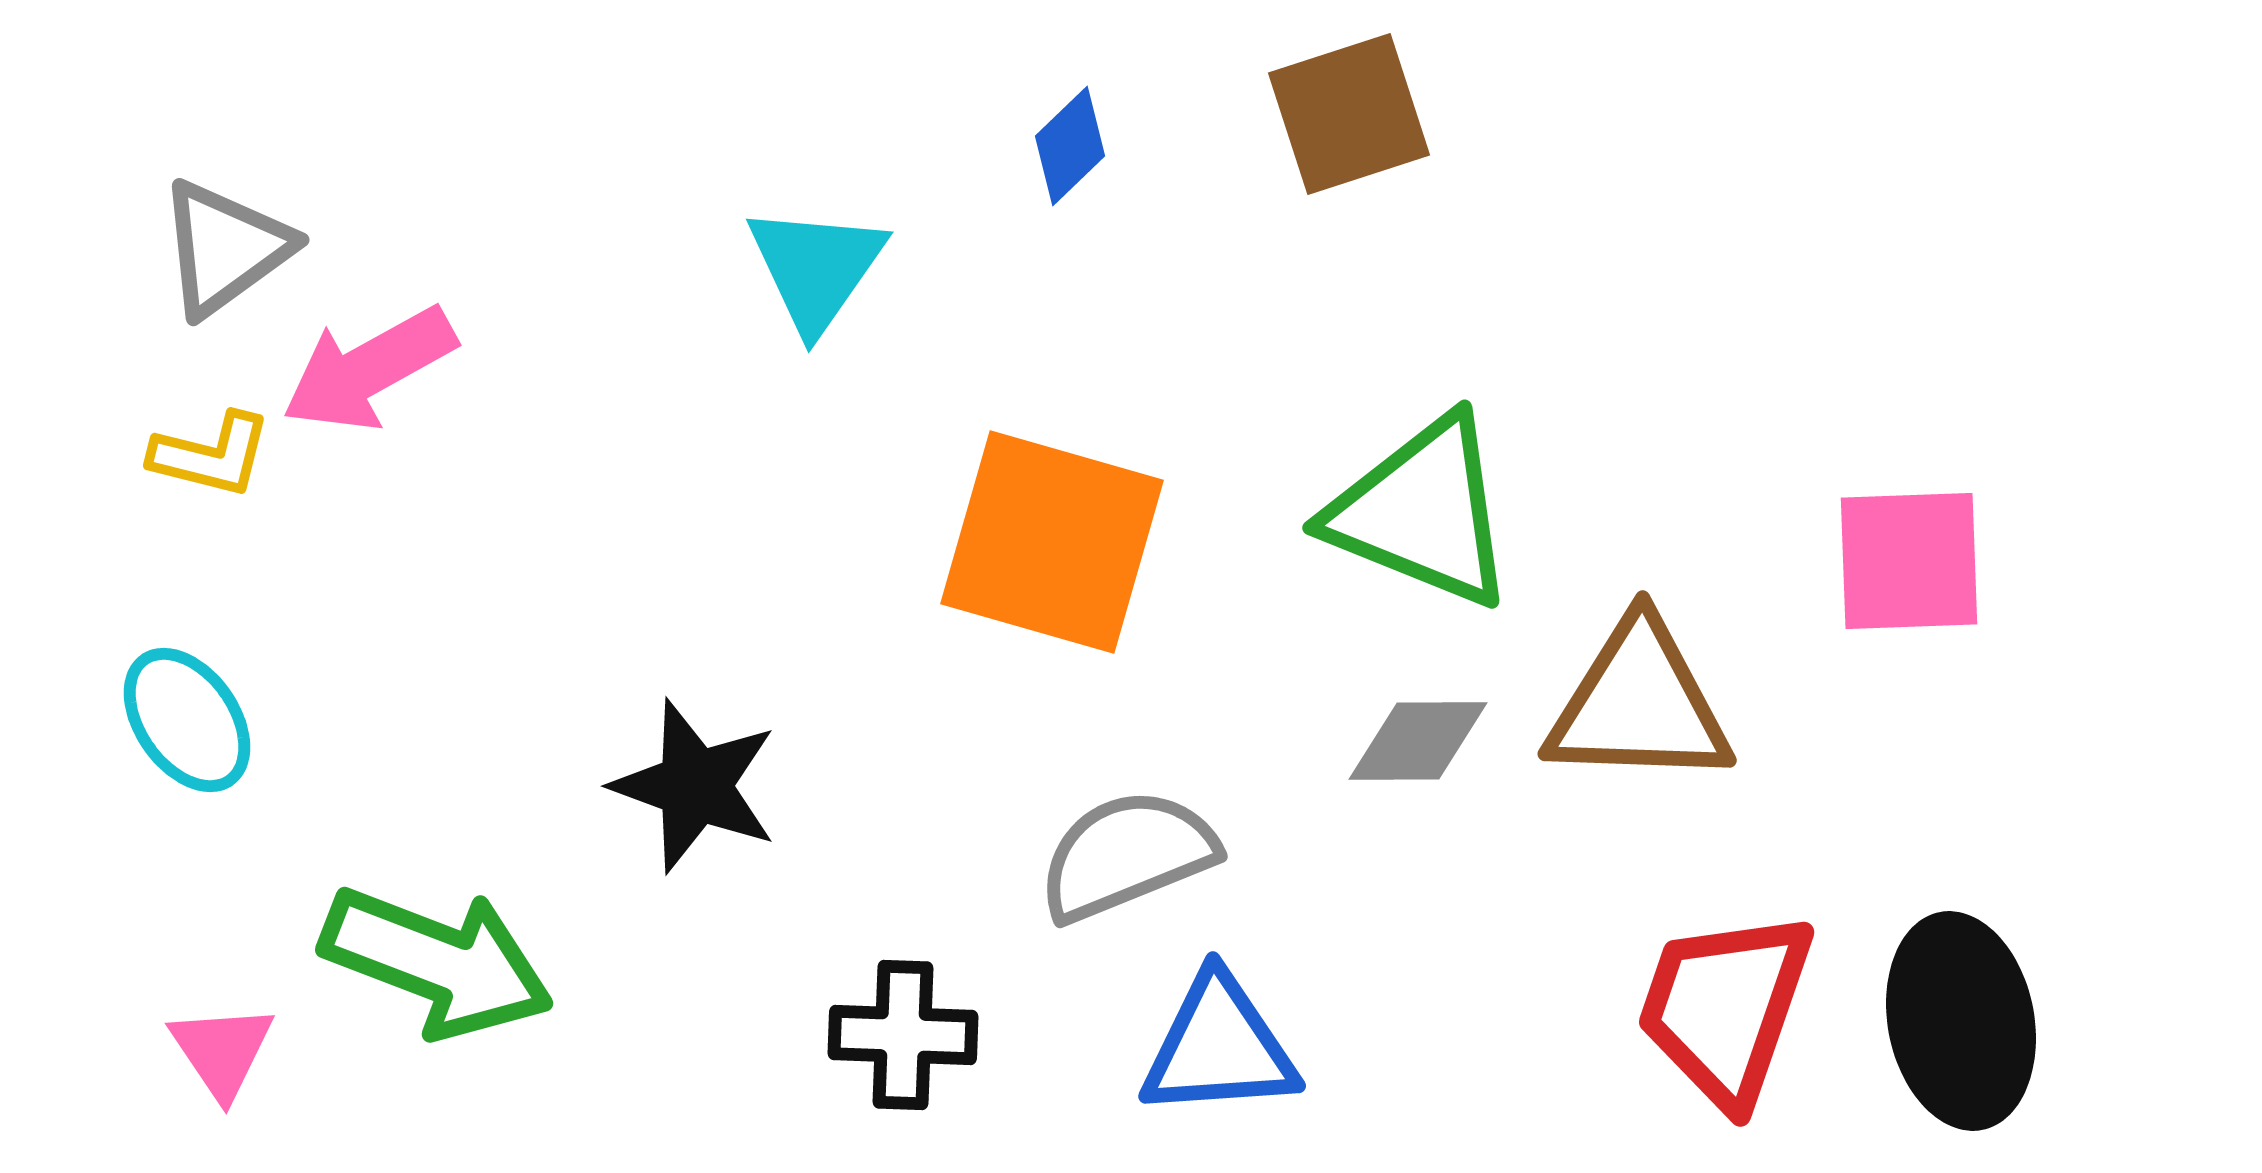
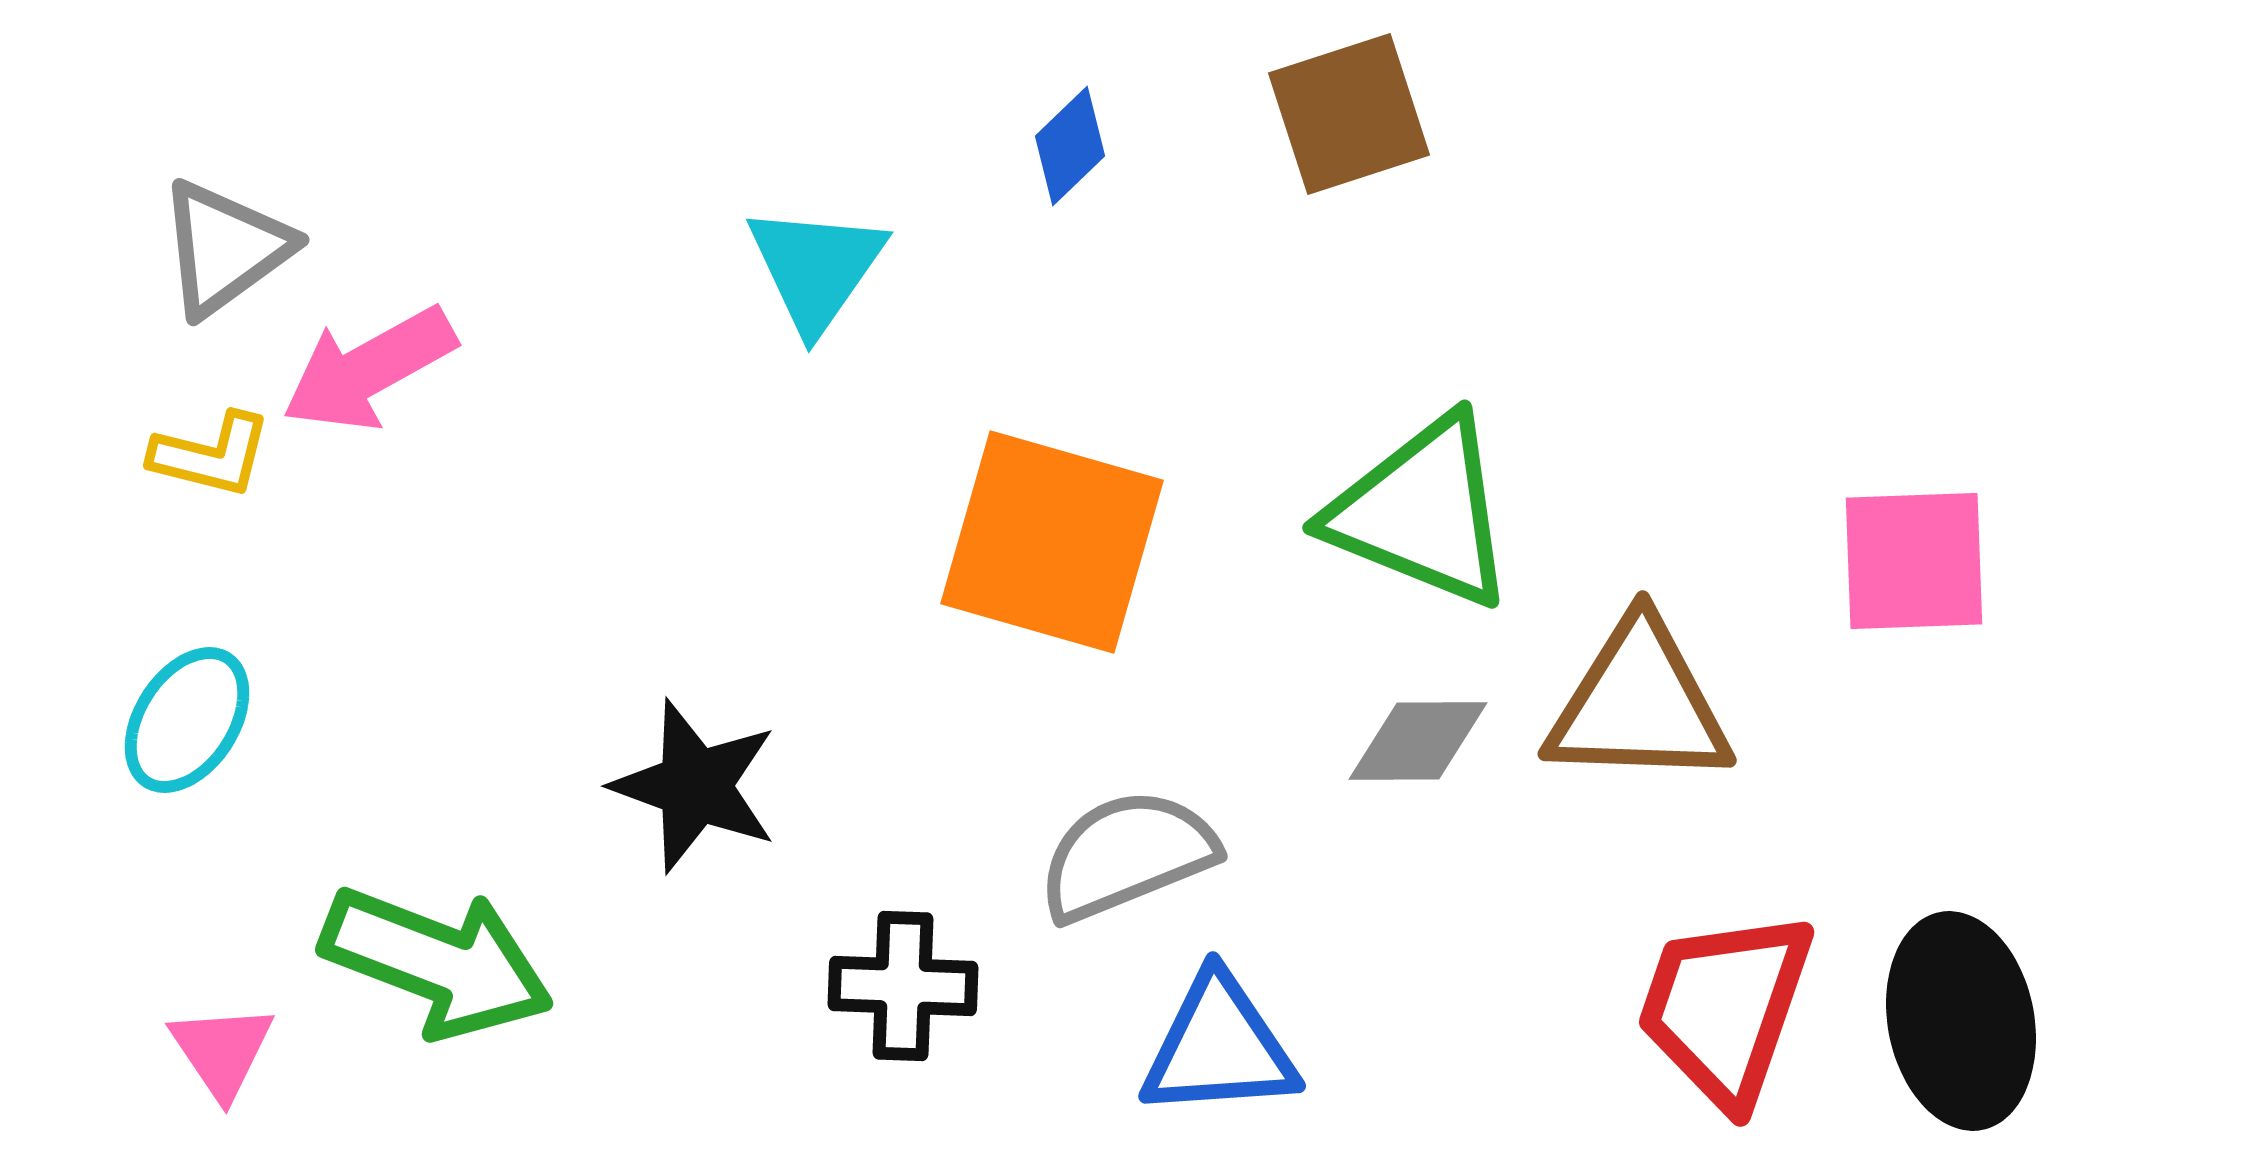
pink square: moved 5 px right
cyan ellipse: rotated 68 degrees clockwise
black cross: moved 49 px up
